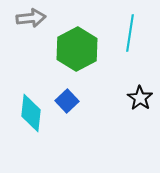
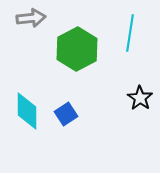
blue square: moved 1 px left, 13 px down; rotated 10 degrees clockwise
cyan diamond: moved 4 px left, 2 px up; rotated 6 degrees counterclockwise
